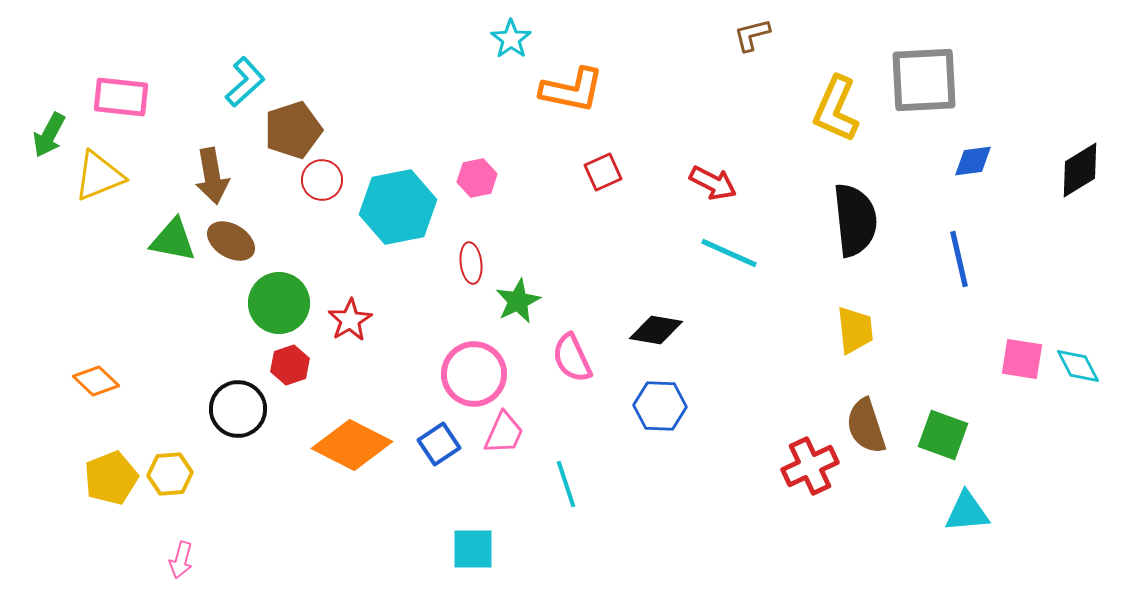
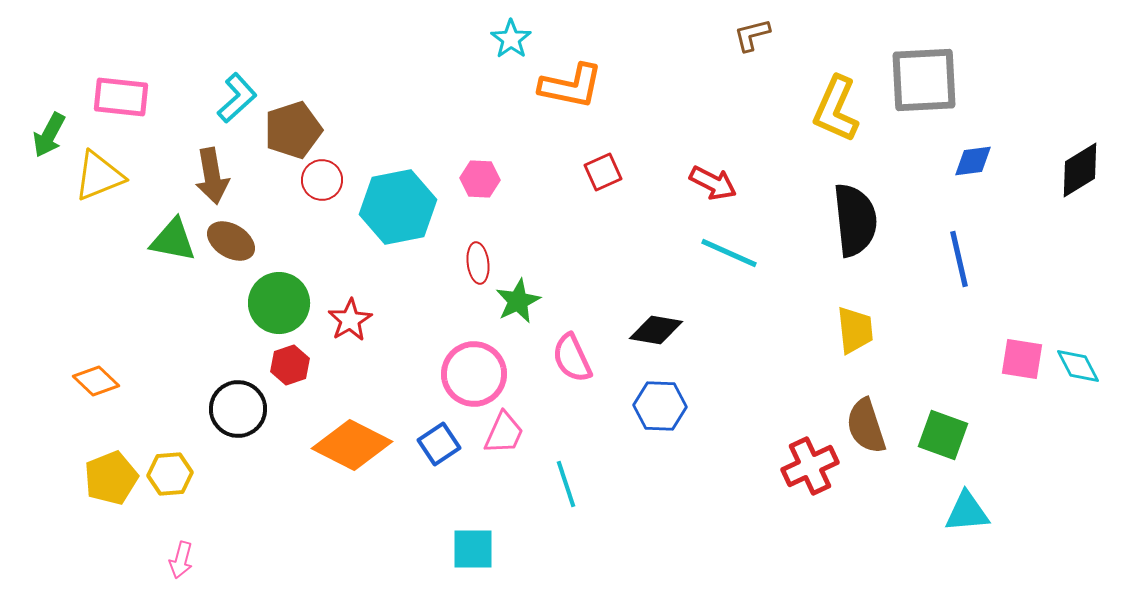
cyan L-shape at (245, 82): moved 8 px left, 16 px down
orange L-shape at (572, 90): moved 1 px left, 4 px up
pink hexagon at (477, 178): moved 3 px right, 1 px down; rotated 15 degrees clockwise
red ellipse at (471, 263): moved 7 px right
